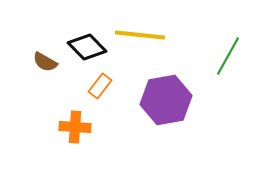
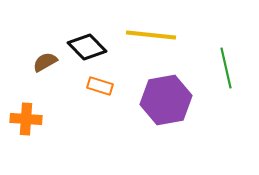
yellow line: moved 11 px right
green line: moved 2 px left, 12 px down; rotated 42 degrees counterclockwise
brown semicircle: rotated 120 degrees clockwise
orange rectangle: rotated 70 degrees clockwise
orange cross: moved 49 px left, 8 px up
